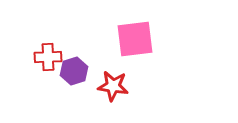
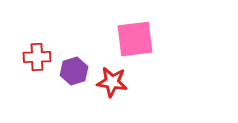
red cross: moved 11 px left
red star: moved 1 px left, 4 px up
